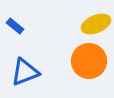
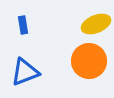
blue rectangle: moved 8 px right, 1 px up; rotated 42 degrees clockwise
